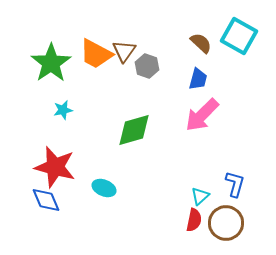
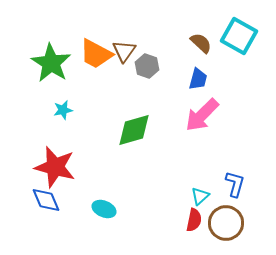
green star: rotated 6 degrees counterclockwise
cyan ellipse: moved 21 px down
